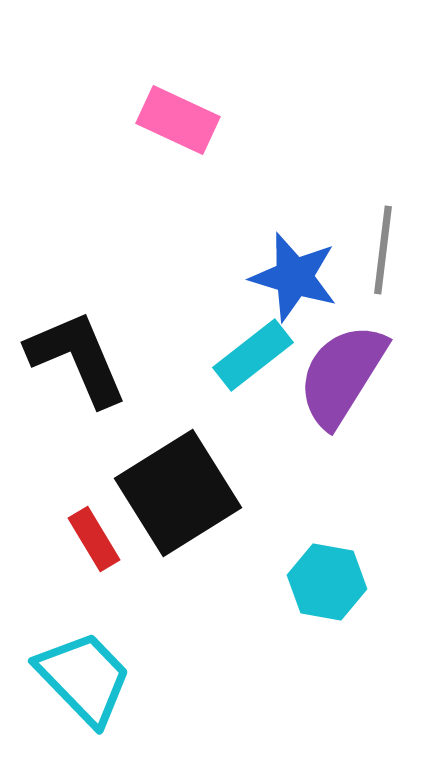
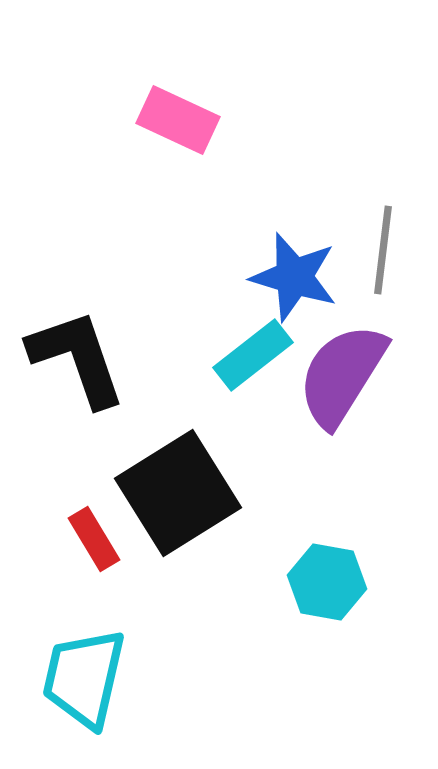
black L-shape: rotated 4 degrees clockwise
cyan trapezoid: rotated 123 degrees counterclockwise
